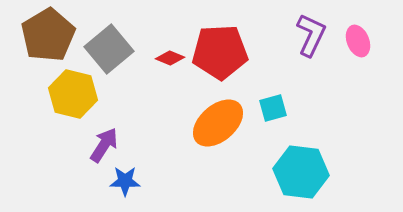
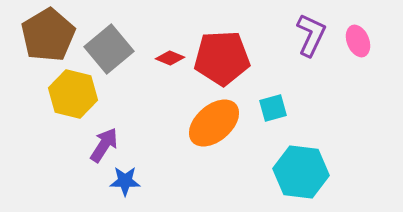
red pentagon: moved 2 px right, 6 px down
orange ellipse: moved 4 px left
